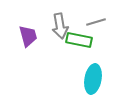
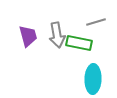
gray arrow: moved 3 px left, 9 px down
green rectangle: moved 3 px down
cyan ellipse: rotated 8 degrees counterclockwise
